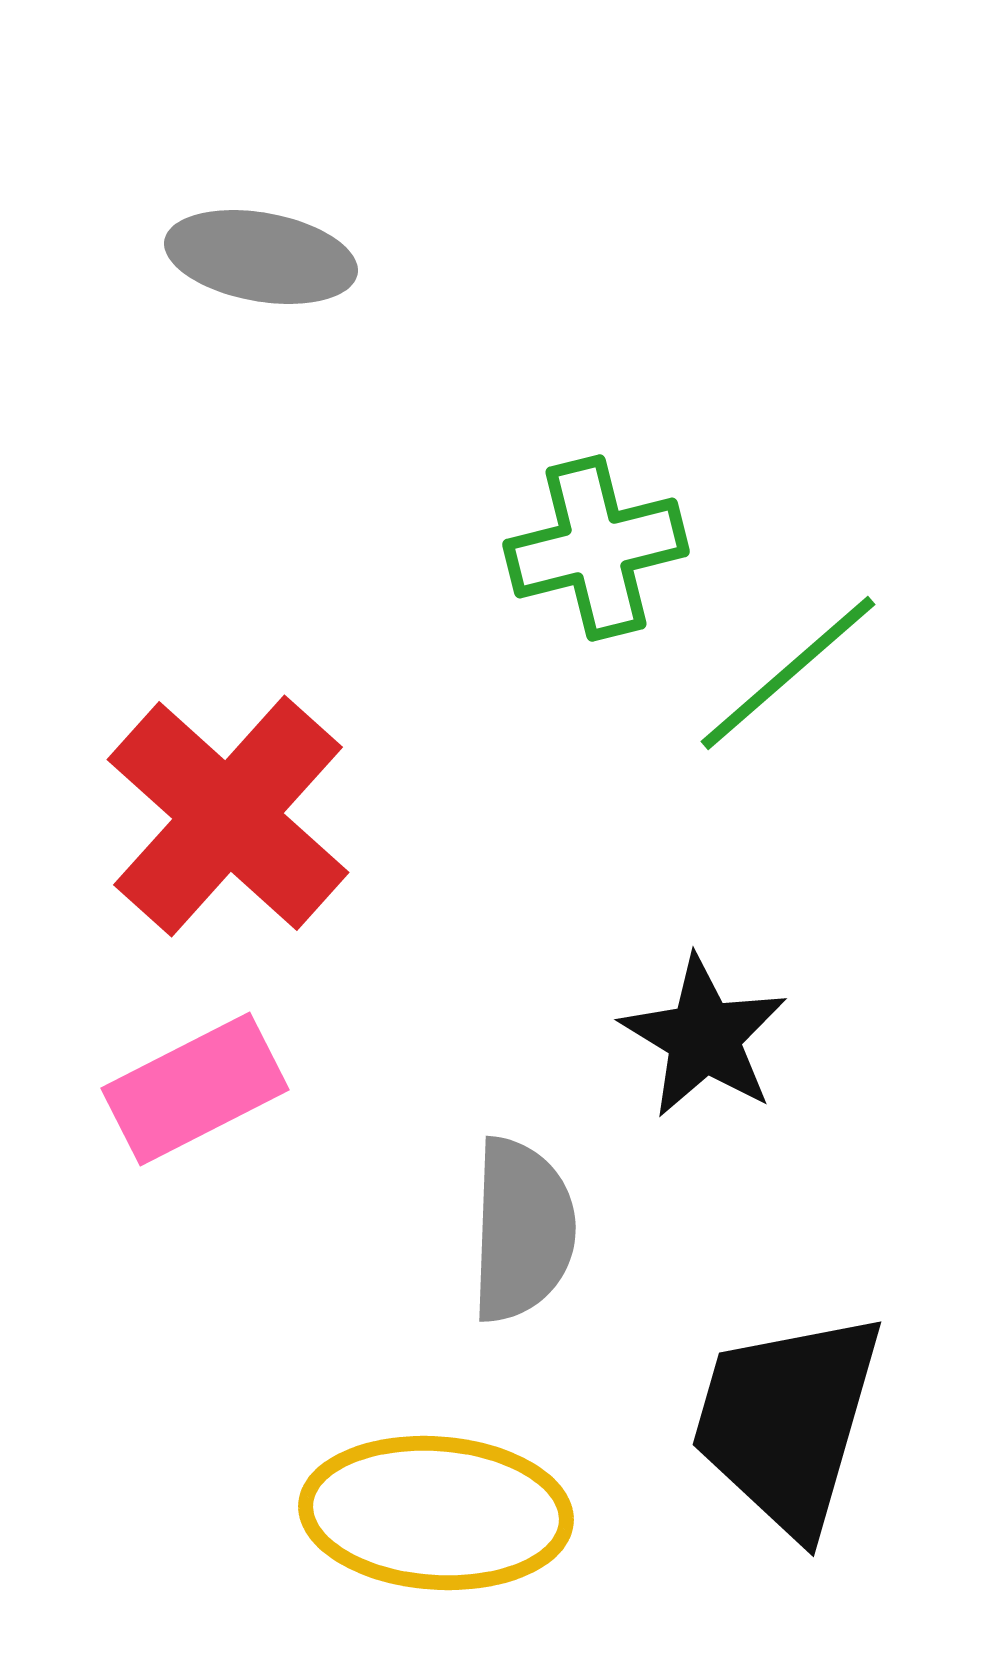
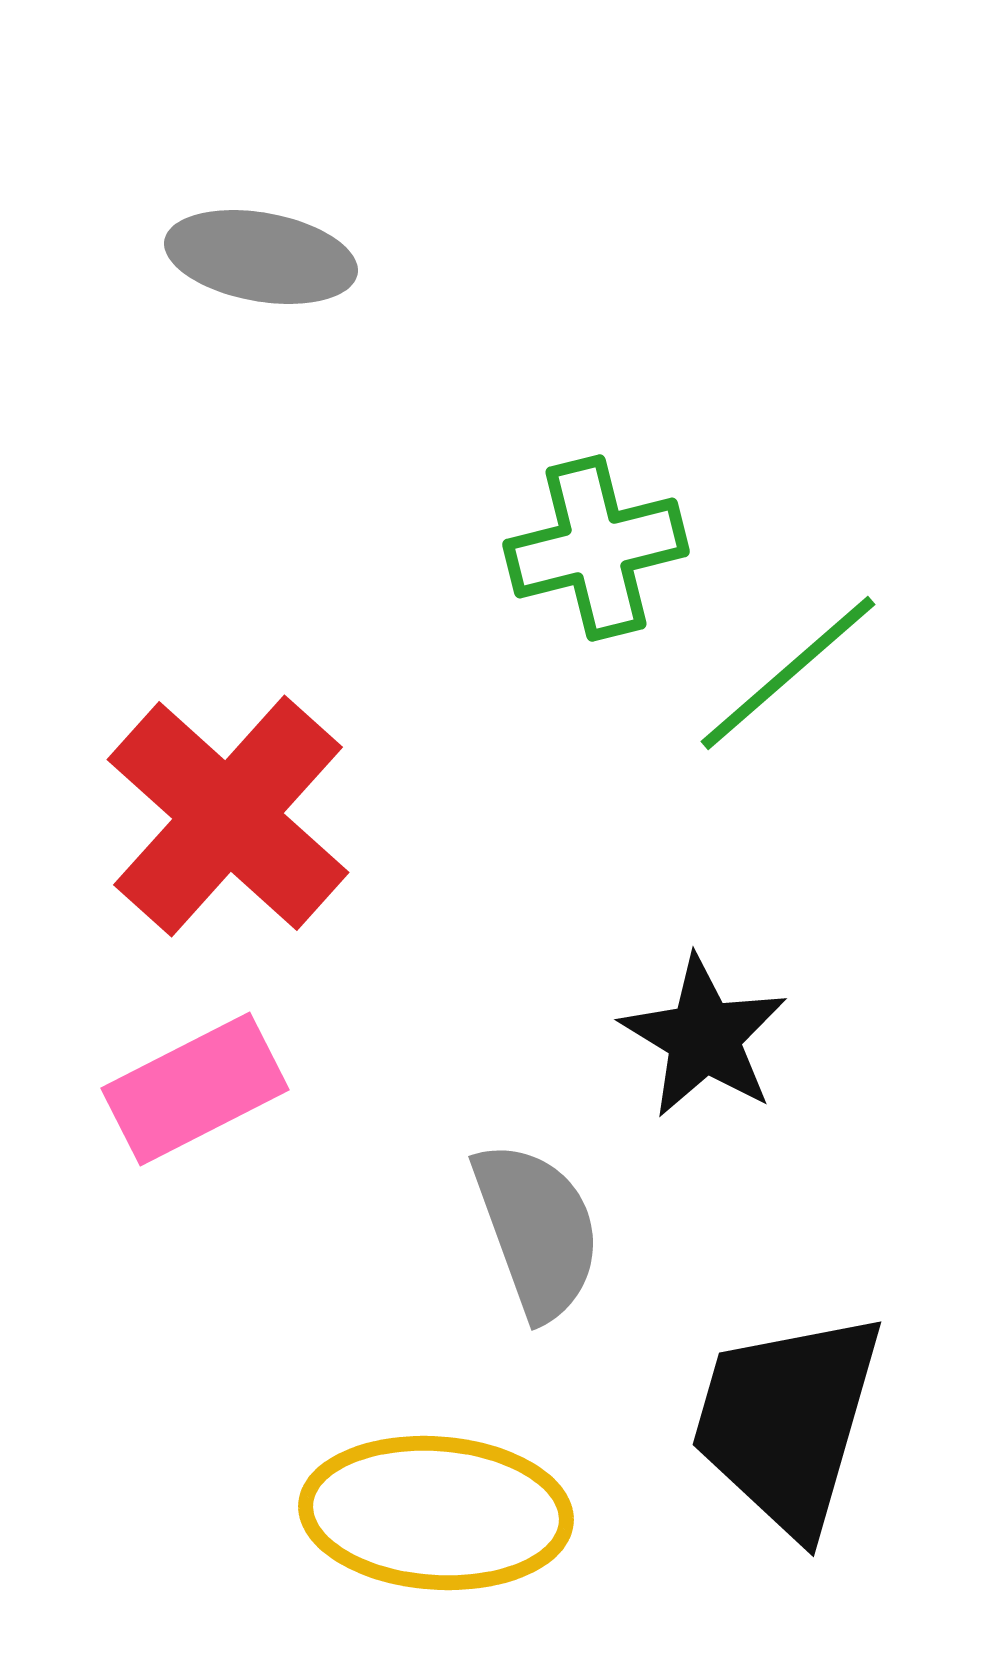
gray semicircle: moved 15 px right; rotated 22 degrees counterclockwise
